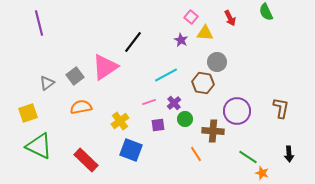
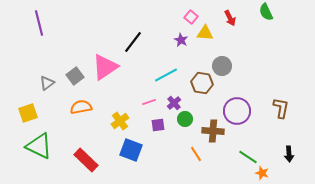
gray circle: moved 5 px right, 4 px down
brown hexagon: moved 1 px left
